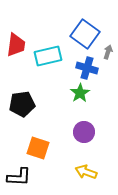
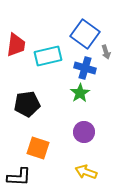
gray arrow: moved 2 px left; rotated 144 degrees clockwise
blue cross: moved 2 px left
black pentagon: moved 5 px right
